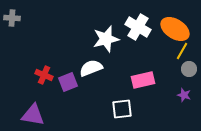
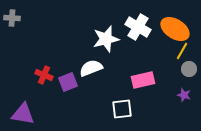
purple triangle: moved 10 px left, 1 px up
